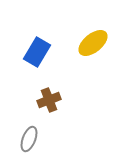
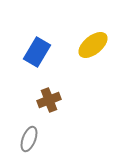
yellow ellipse: moved 2 px down
